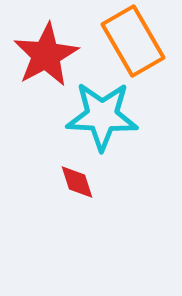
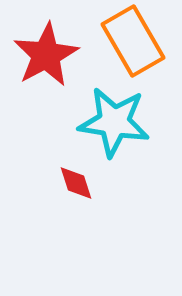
cyan star: moved 12 px right, 6 px down; rotated 6 degrees clockwise
red diamond: moved 1 px left, 1 px down
